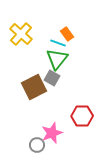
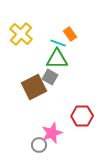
orange rectangle: moved 3 px right
green triangle: rotated 50 degrees clockwise
gray square: moved 2 px left, 1 px up
gray circle: moved 2 px right
